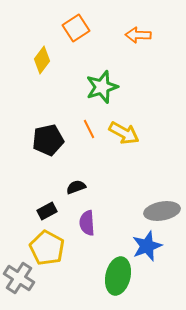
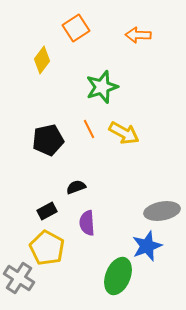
green ellipse: rotated 9 degrees clockwise
